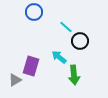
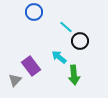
purple rectangle: rotated 54 degrees counterclockwise
gray triangle: rotated 16 degrees counterclockwise
